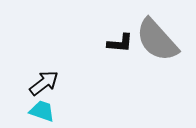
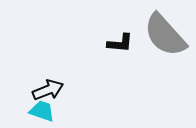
gray semicircle: moved 8 px right, 5 px up
black arrow: moved 4 px right, 7 px down; rotated 16 degrees clockwise
